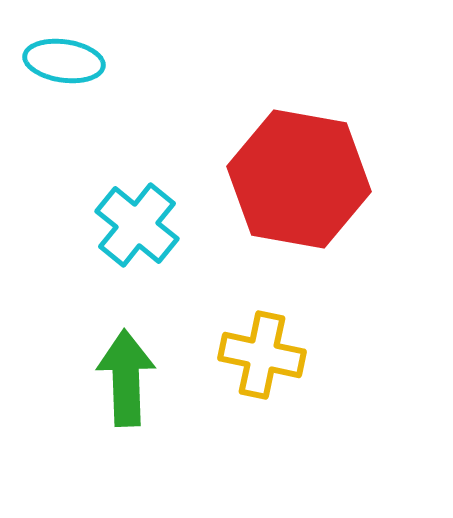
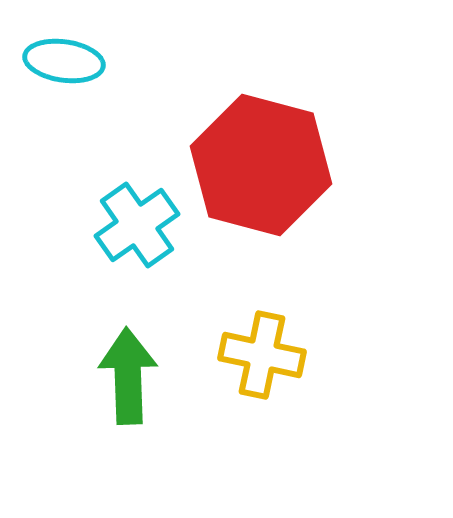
red hexagon: moved 38 px left, 14 px up; rotated 5 degrees clockwise
cyan cross: rotated 16 degrees clockwise
green arrow: moved 2 px right, 2 px up
